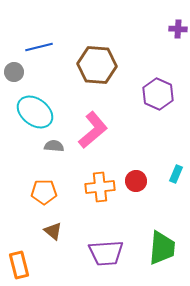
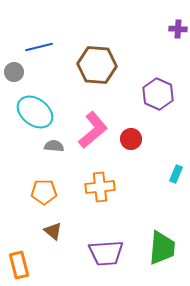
red circle: moved 5 px left, 42 px up
